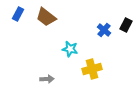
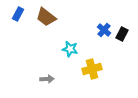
black rectangle: moved 4 px left, 9 px down
